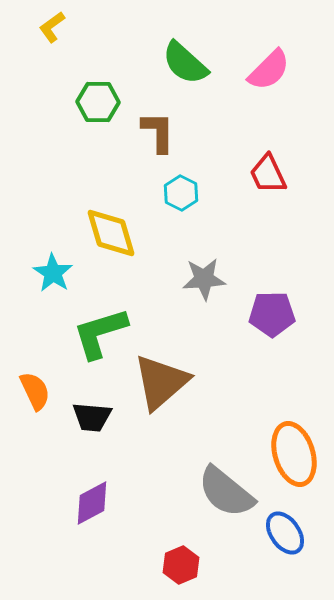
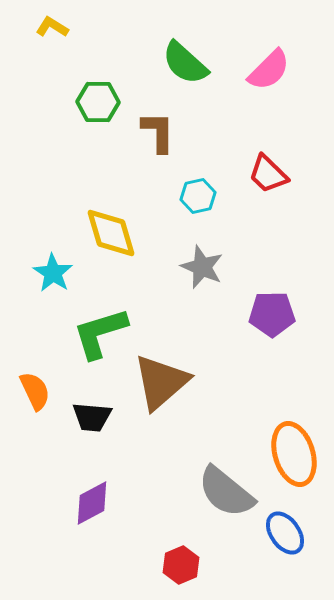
yellow L-shape: rotated 68 degrees clockwise
red trapezoid: rotated 21 degrees counterclockwise
cyan hexagon: moved 17 px right, 3 px down; rotated 20 degrees clockwise
gray star: moved 2 px left, 12 px up; rotated 27 degrees clockwise
